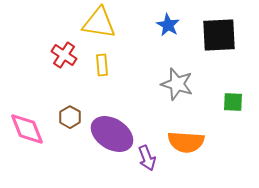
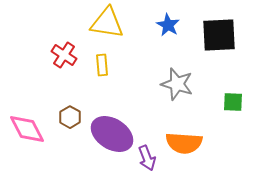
yellow triangle: moved 8 px right
pink diamond: rotated 6 degrees counterclockwise
orange semicircle: moved 2 px left, 1 px down
